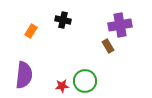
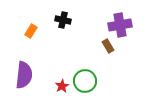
red star: rotated 24 degrees counterclockwise
